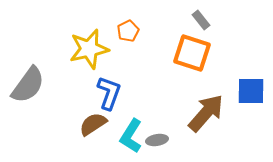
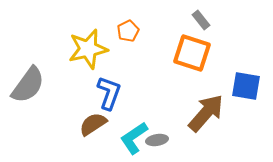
yellow star: moved 1 px left
blue square: moved 5 px left, 5 px up; rotated 8 degrees clockwise
cyan L-shape: moved 3 px right, 2 px down; rotated 24 degrees clockwise
